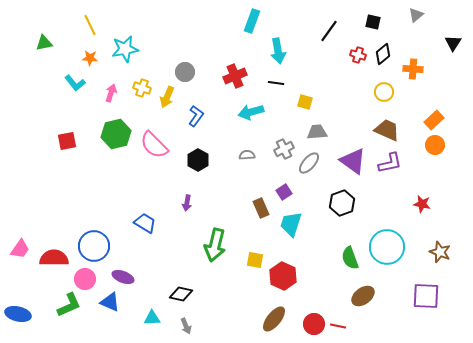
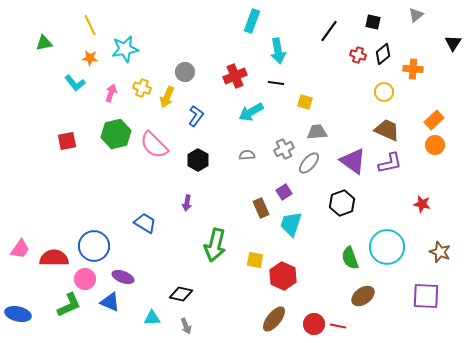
cyan arrow at (251, 112): rotated 15 degrees counterclockwise
